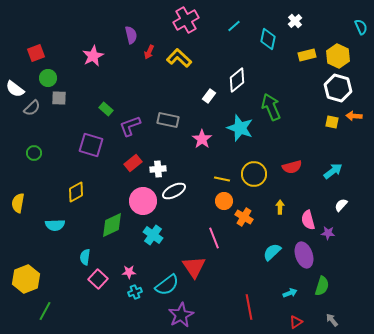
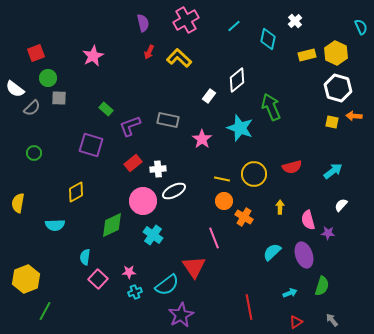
purple semicircle at (131, 35): moved 12 px right, 12 px up
yellow hexagon at (338, 56): moved 2 px left, 3 px up
